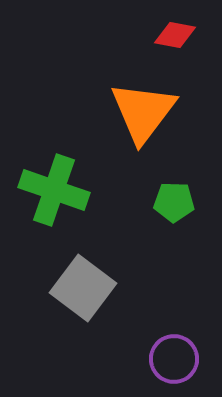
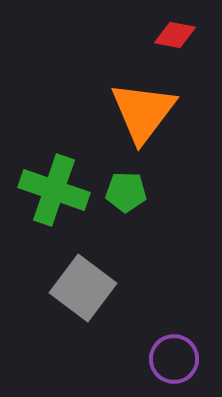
green pentagon: moved 48 px left, 10 px up
